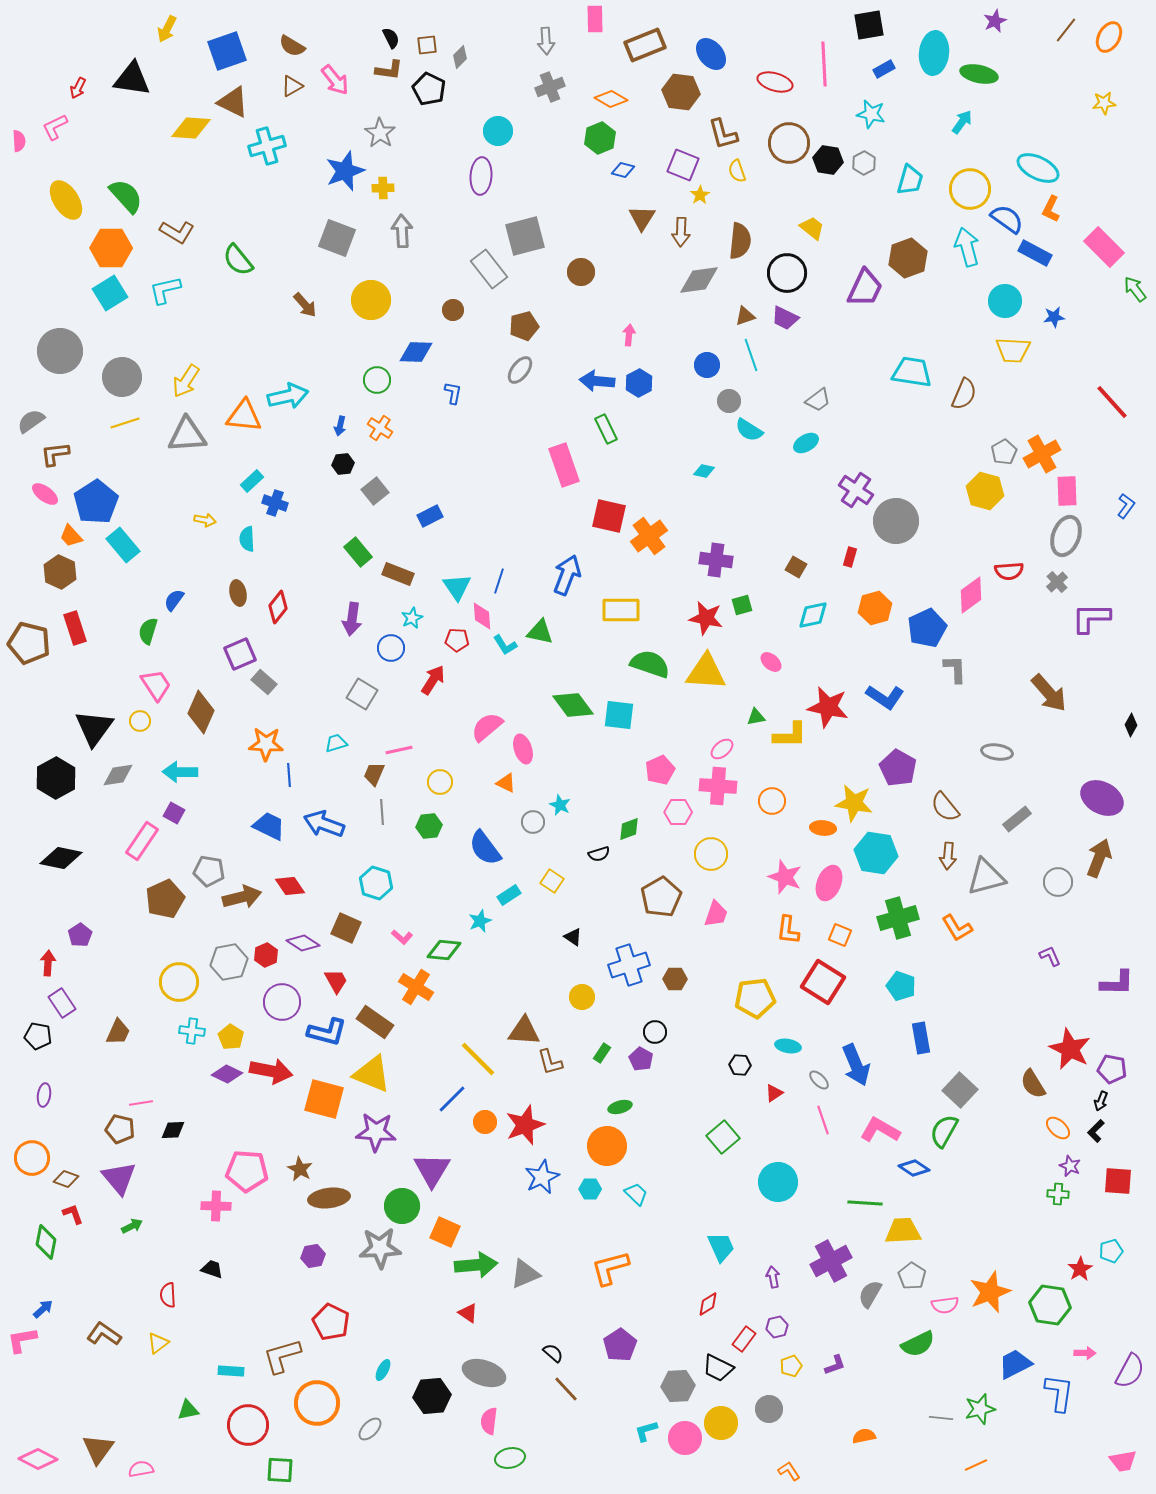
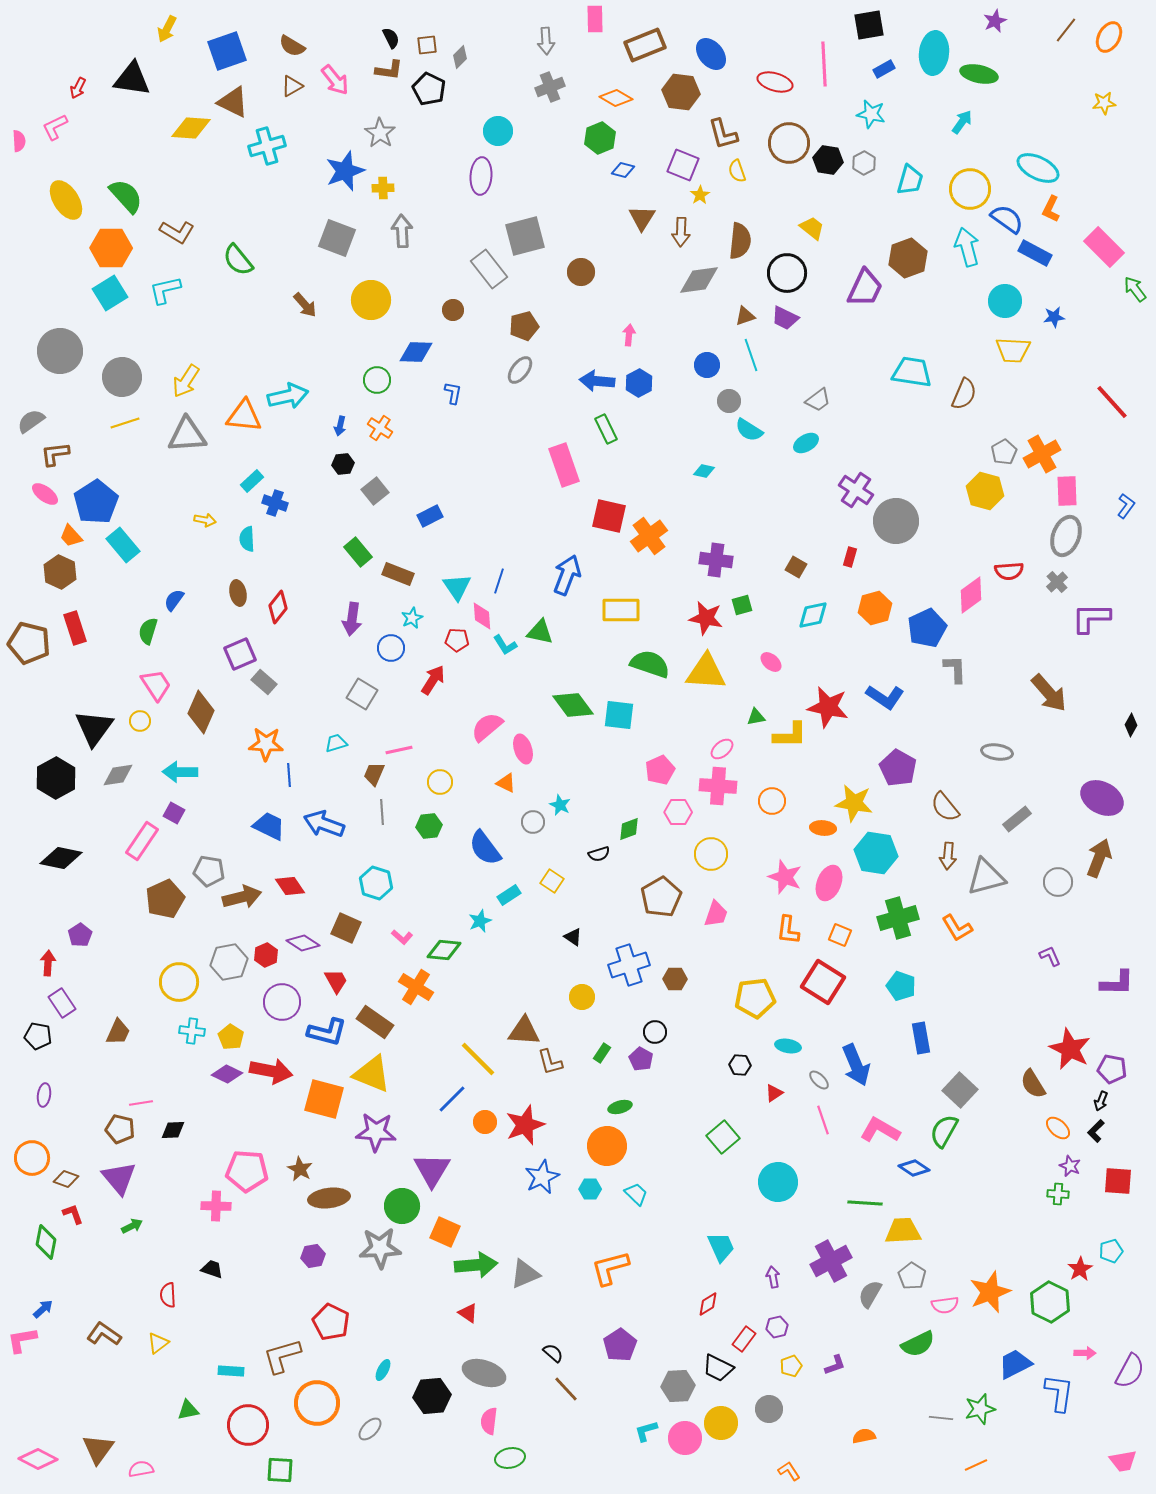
orange diamond at (611, 99): moved 5 px right, 1 px up
green hexagon at (1050, 1305): moved 3 px up; rotated 18 degrees clockwise
